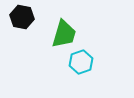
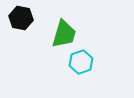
black hexagon: moved 1 px left, 1 px down
